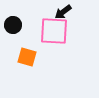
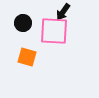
black arrow: rotated 18 degrees counterclockwise
black circle: moved 10 px right, 2 px up
